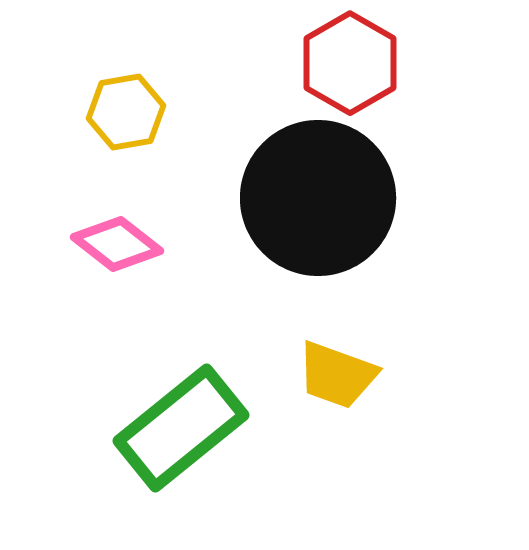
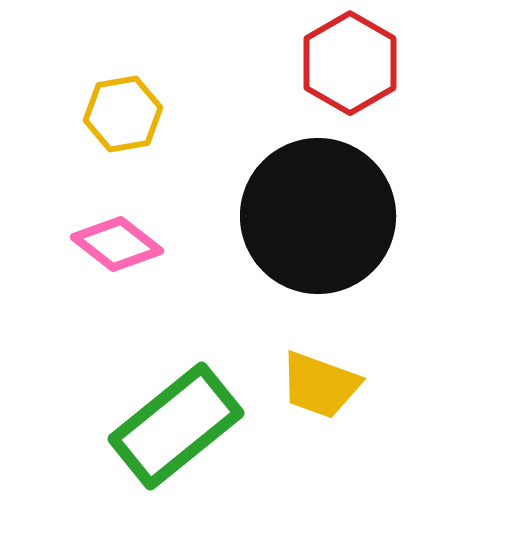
yellow hexagon: moved 3 px left, 2 px down
black circle: moved 18 px down
yellow trapezoid: moved 17 px left, 10 px down
green rectangle: moved 5 px left, 2 px up
